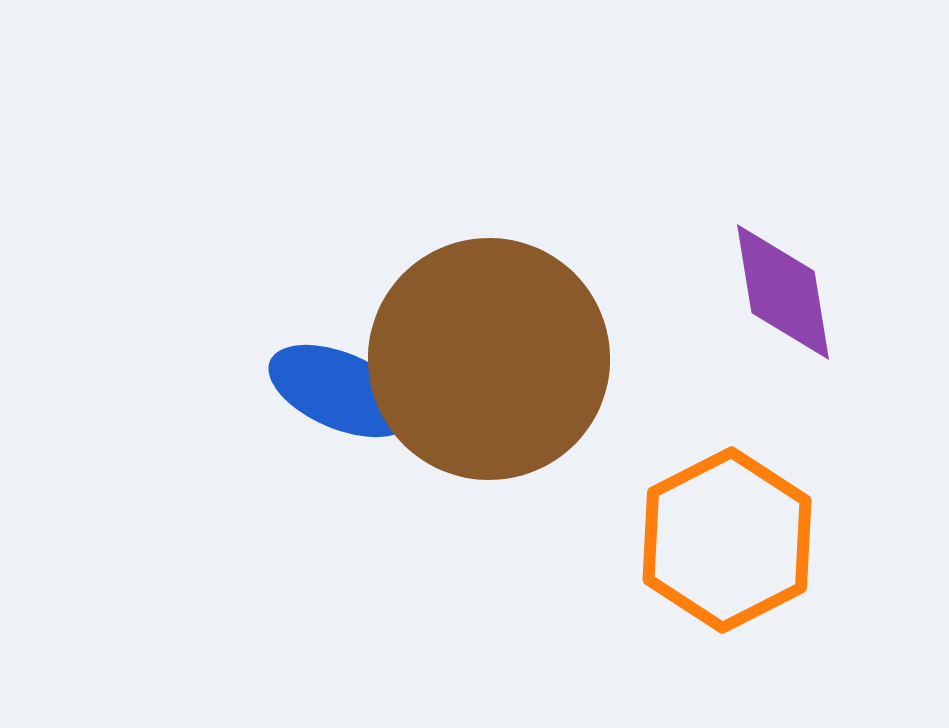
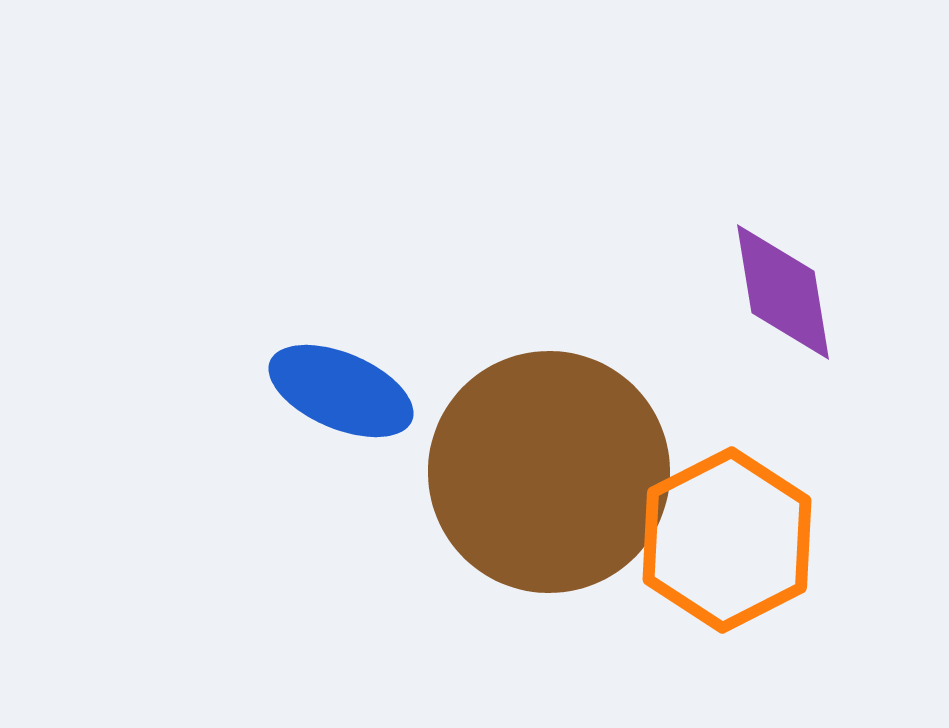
brown circle: moved 60 px right, 113 px down
